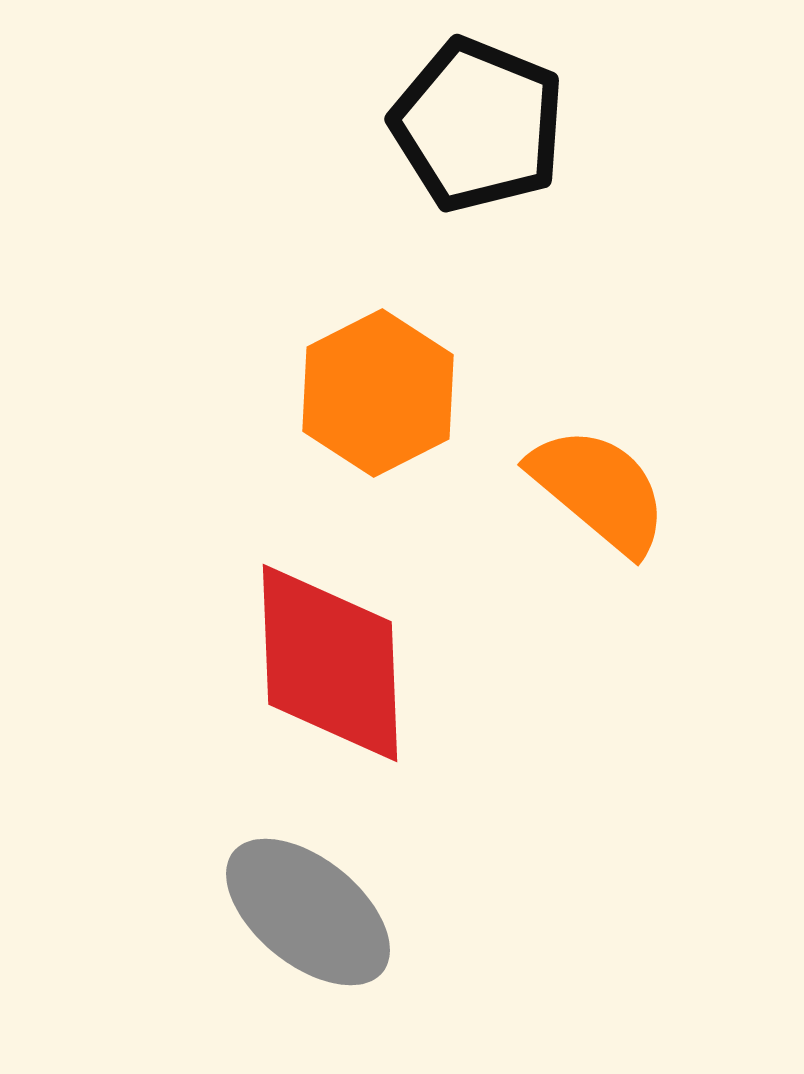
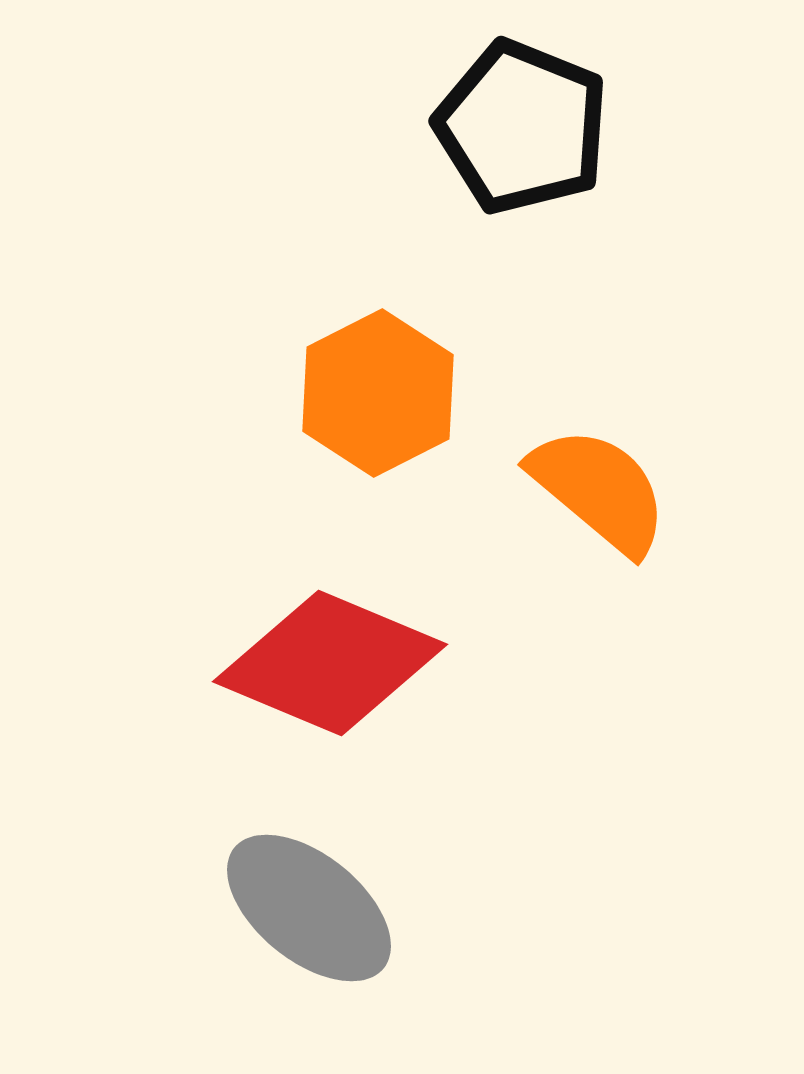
black pentagon: moved 44 px right, 2 px down
red diamond: rotated 65 degrees counterclockwise
gray ellipse: moved 1 px right, 4 px up
